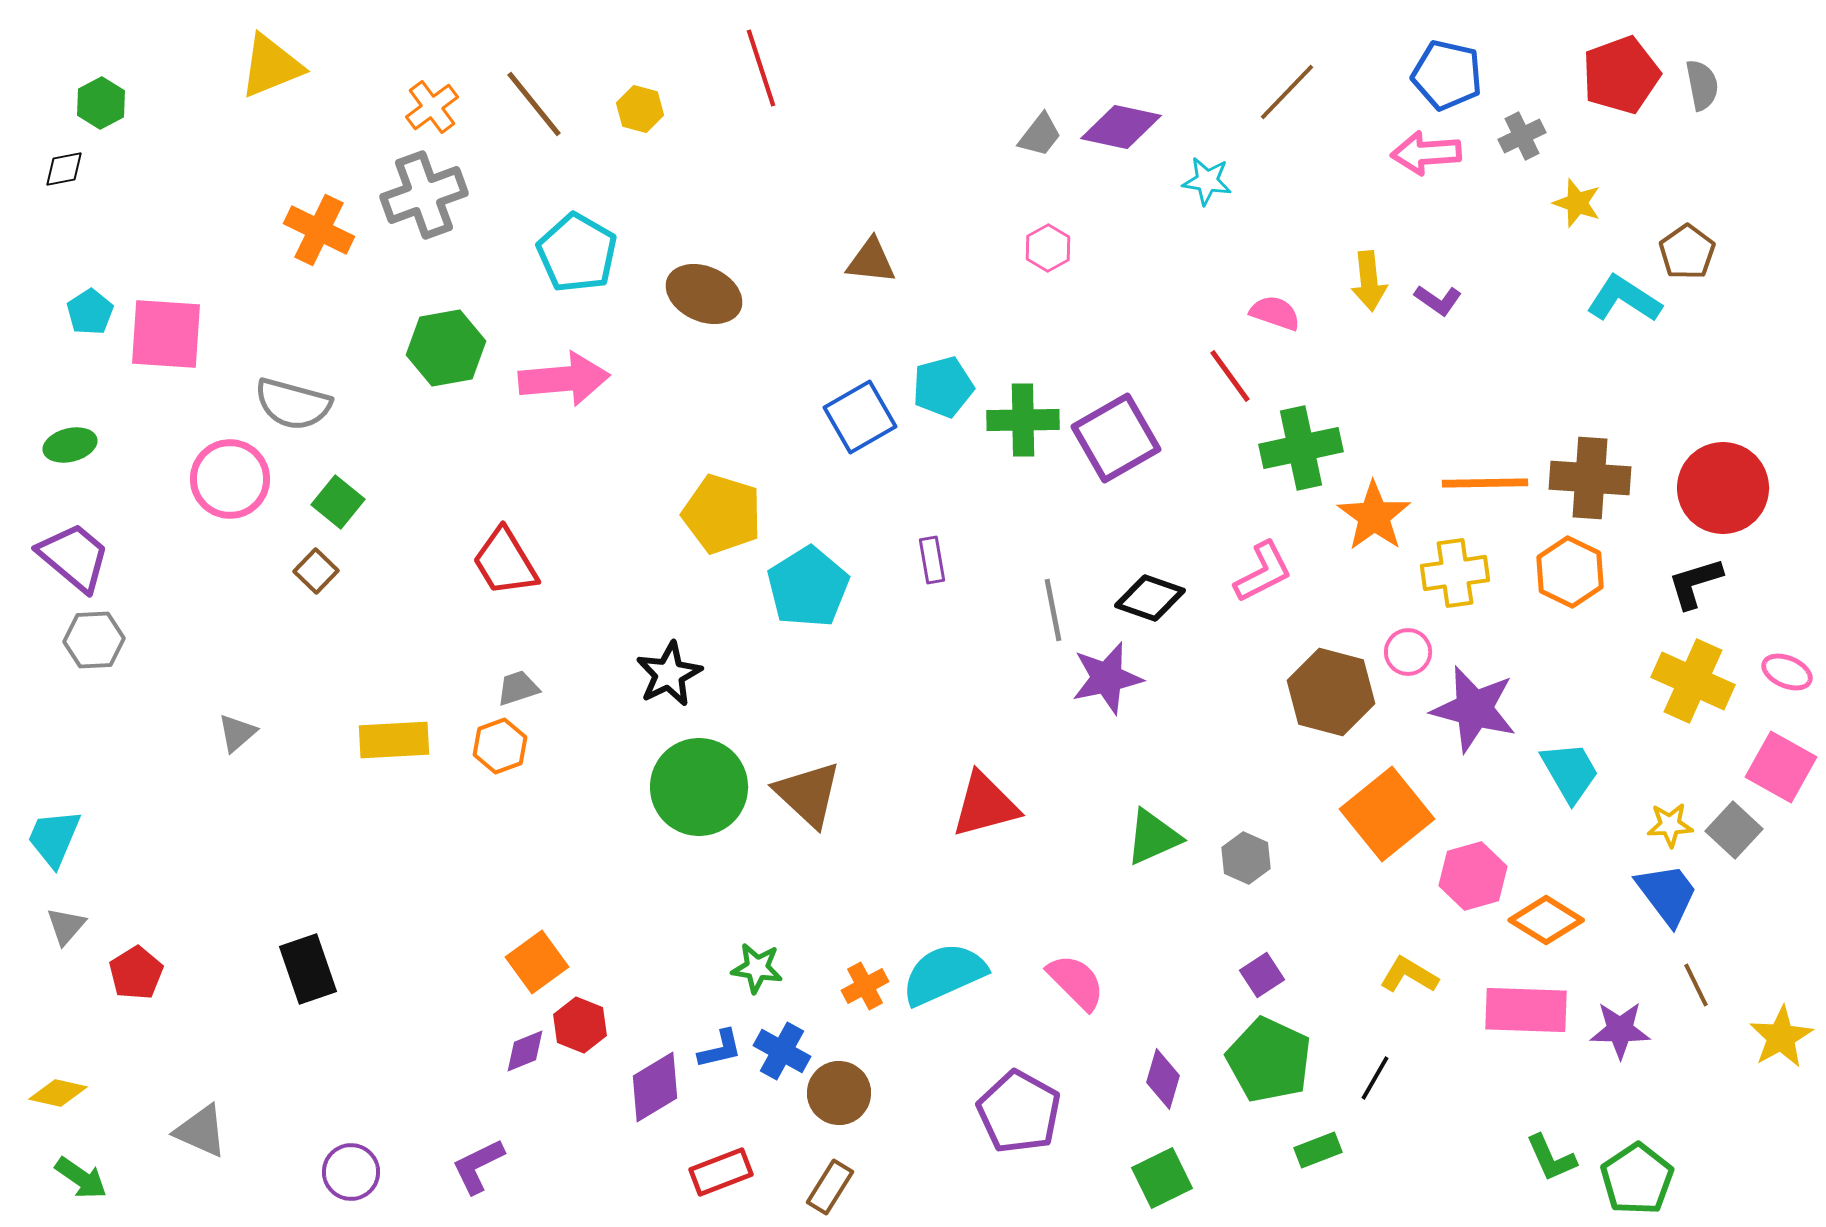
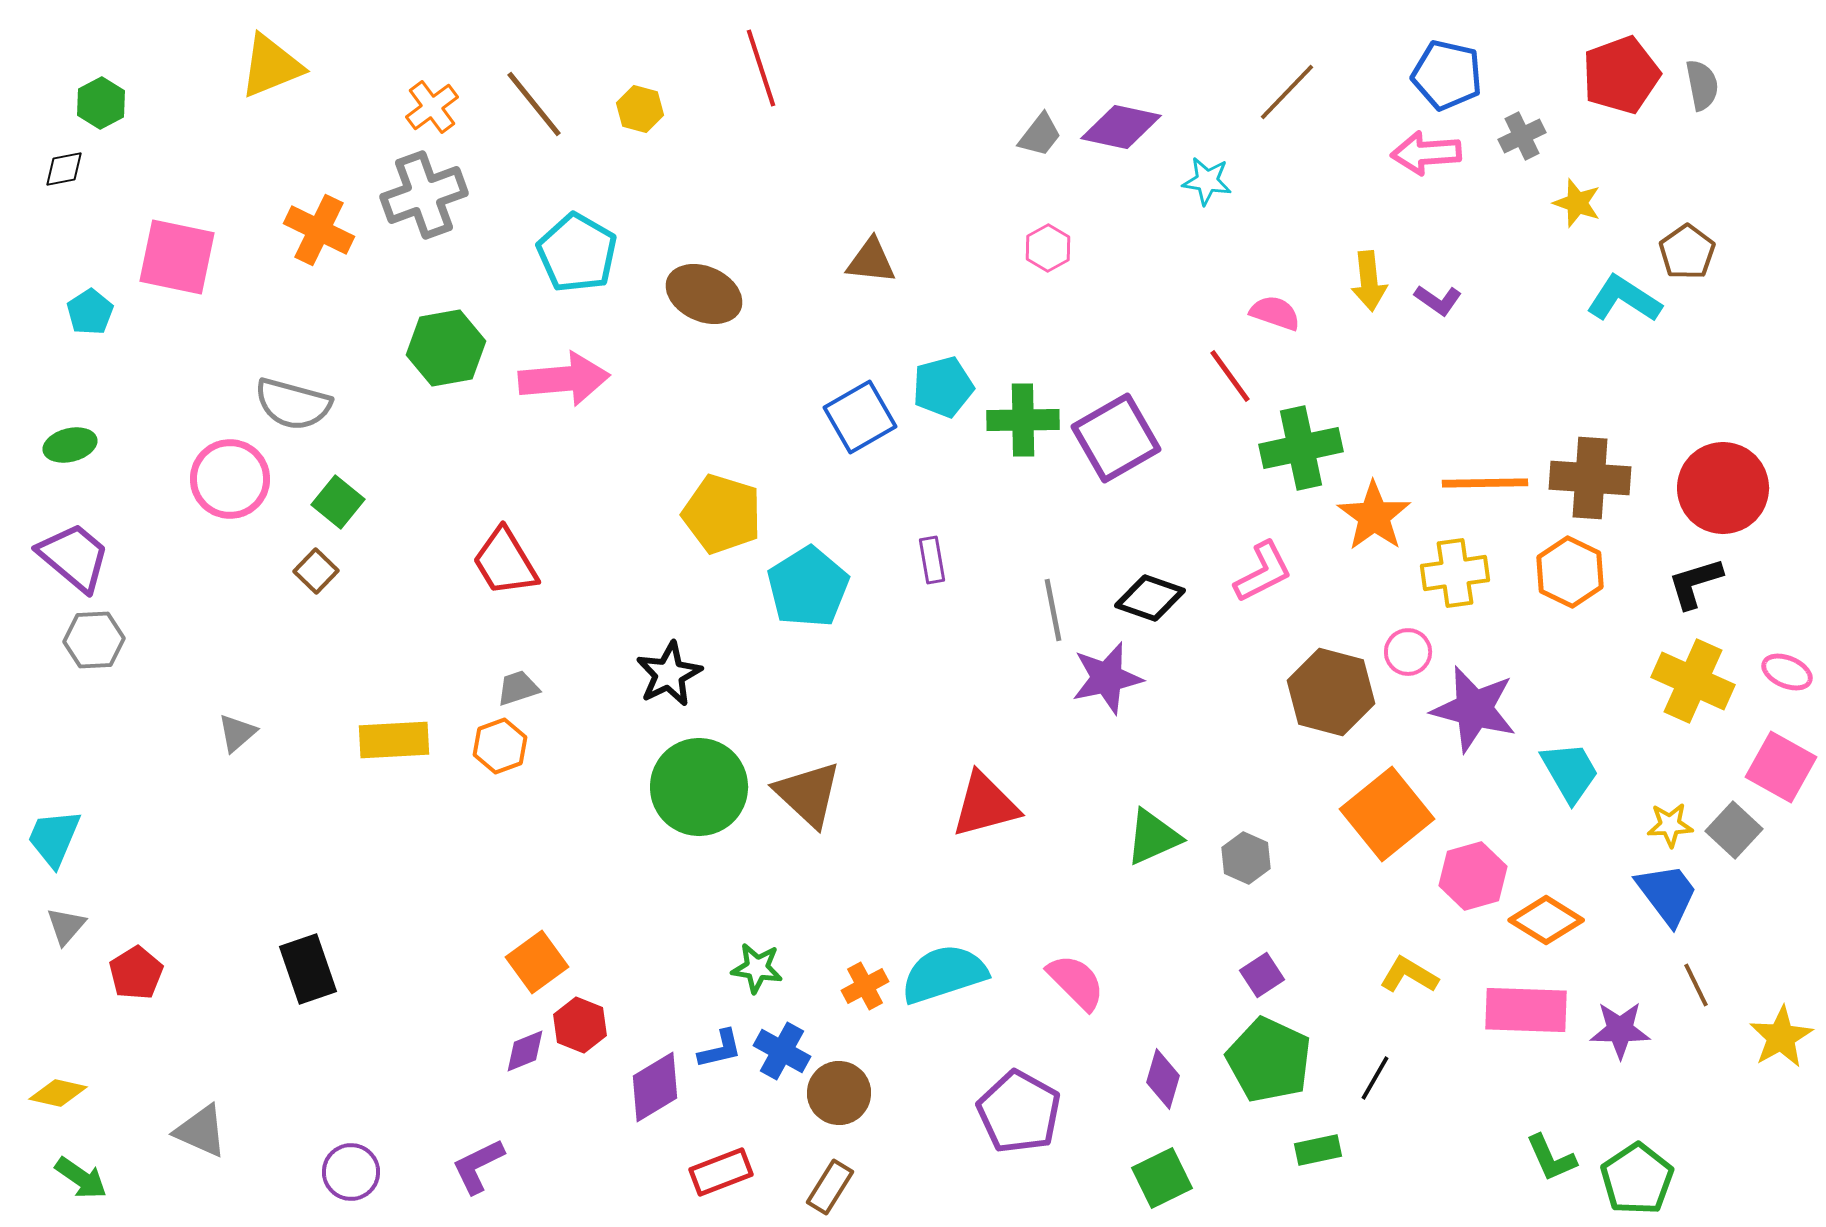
pink square at (166, 334): moved 11 px right, 77 px up; rotated 8 degrees clockwise
cyan semicircle at (944, 974): rotated 6 degrees clockwise
green rectangle at (1318, 1150): rotated 9 degrees clockwise
